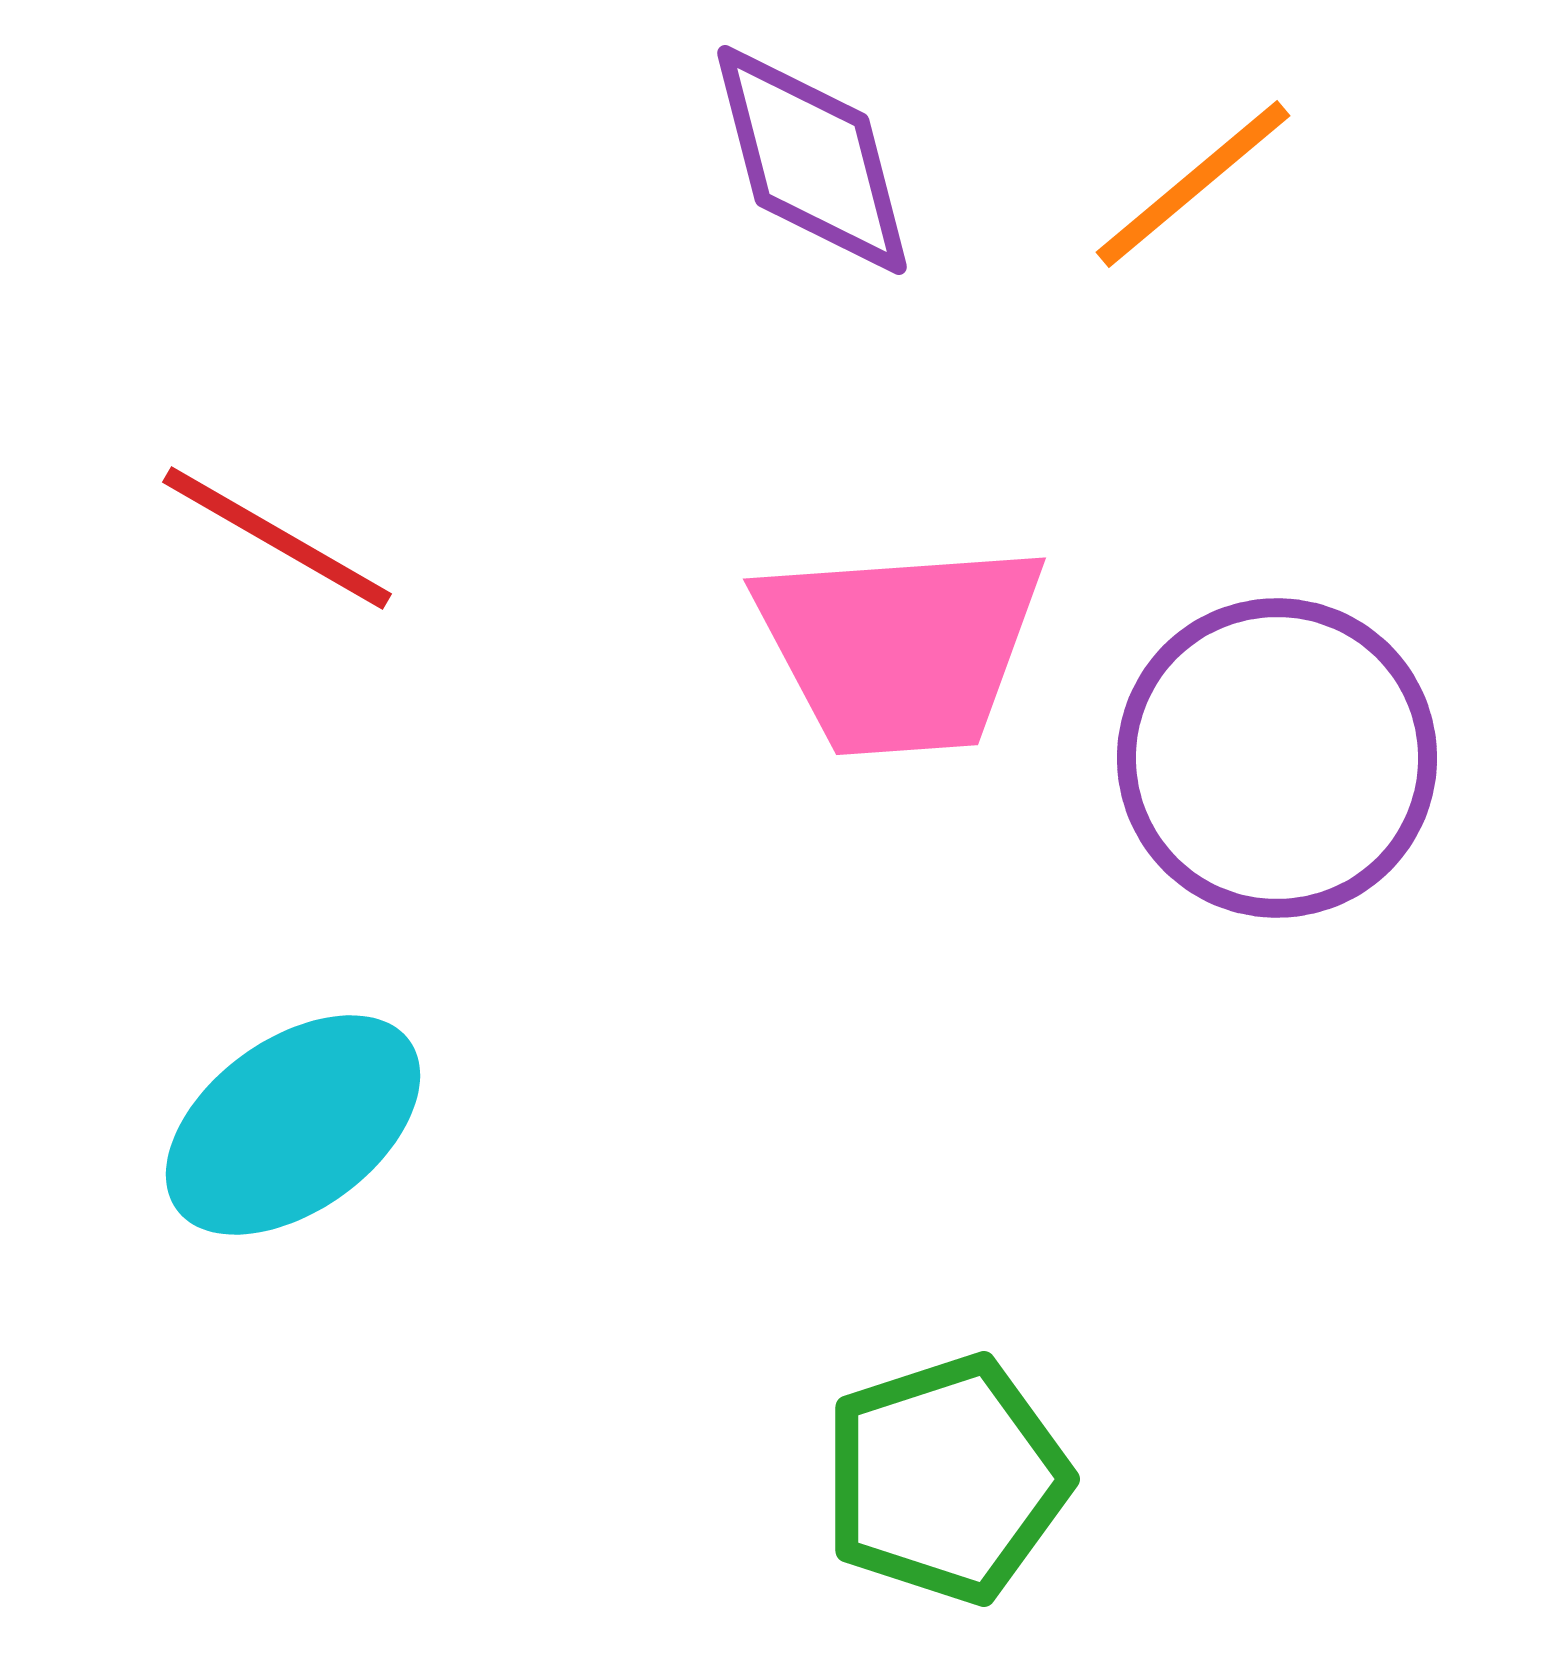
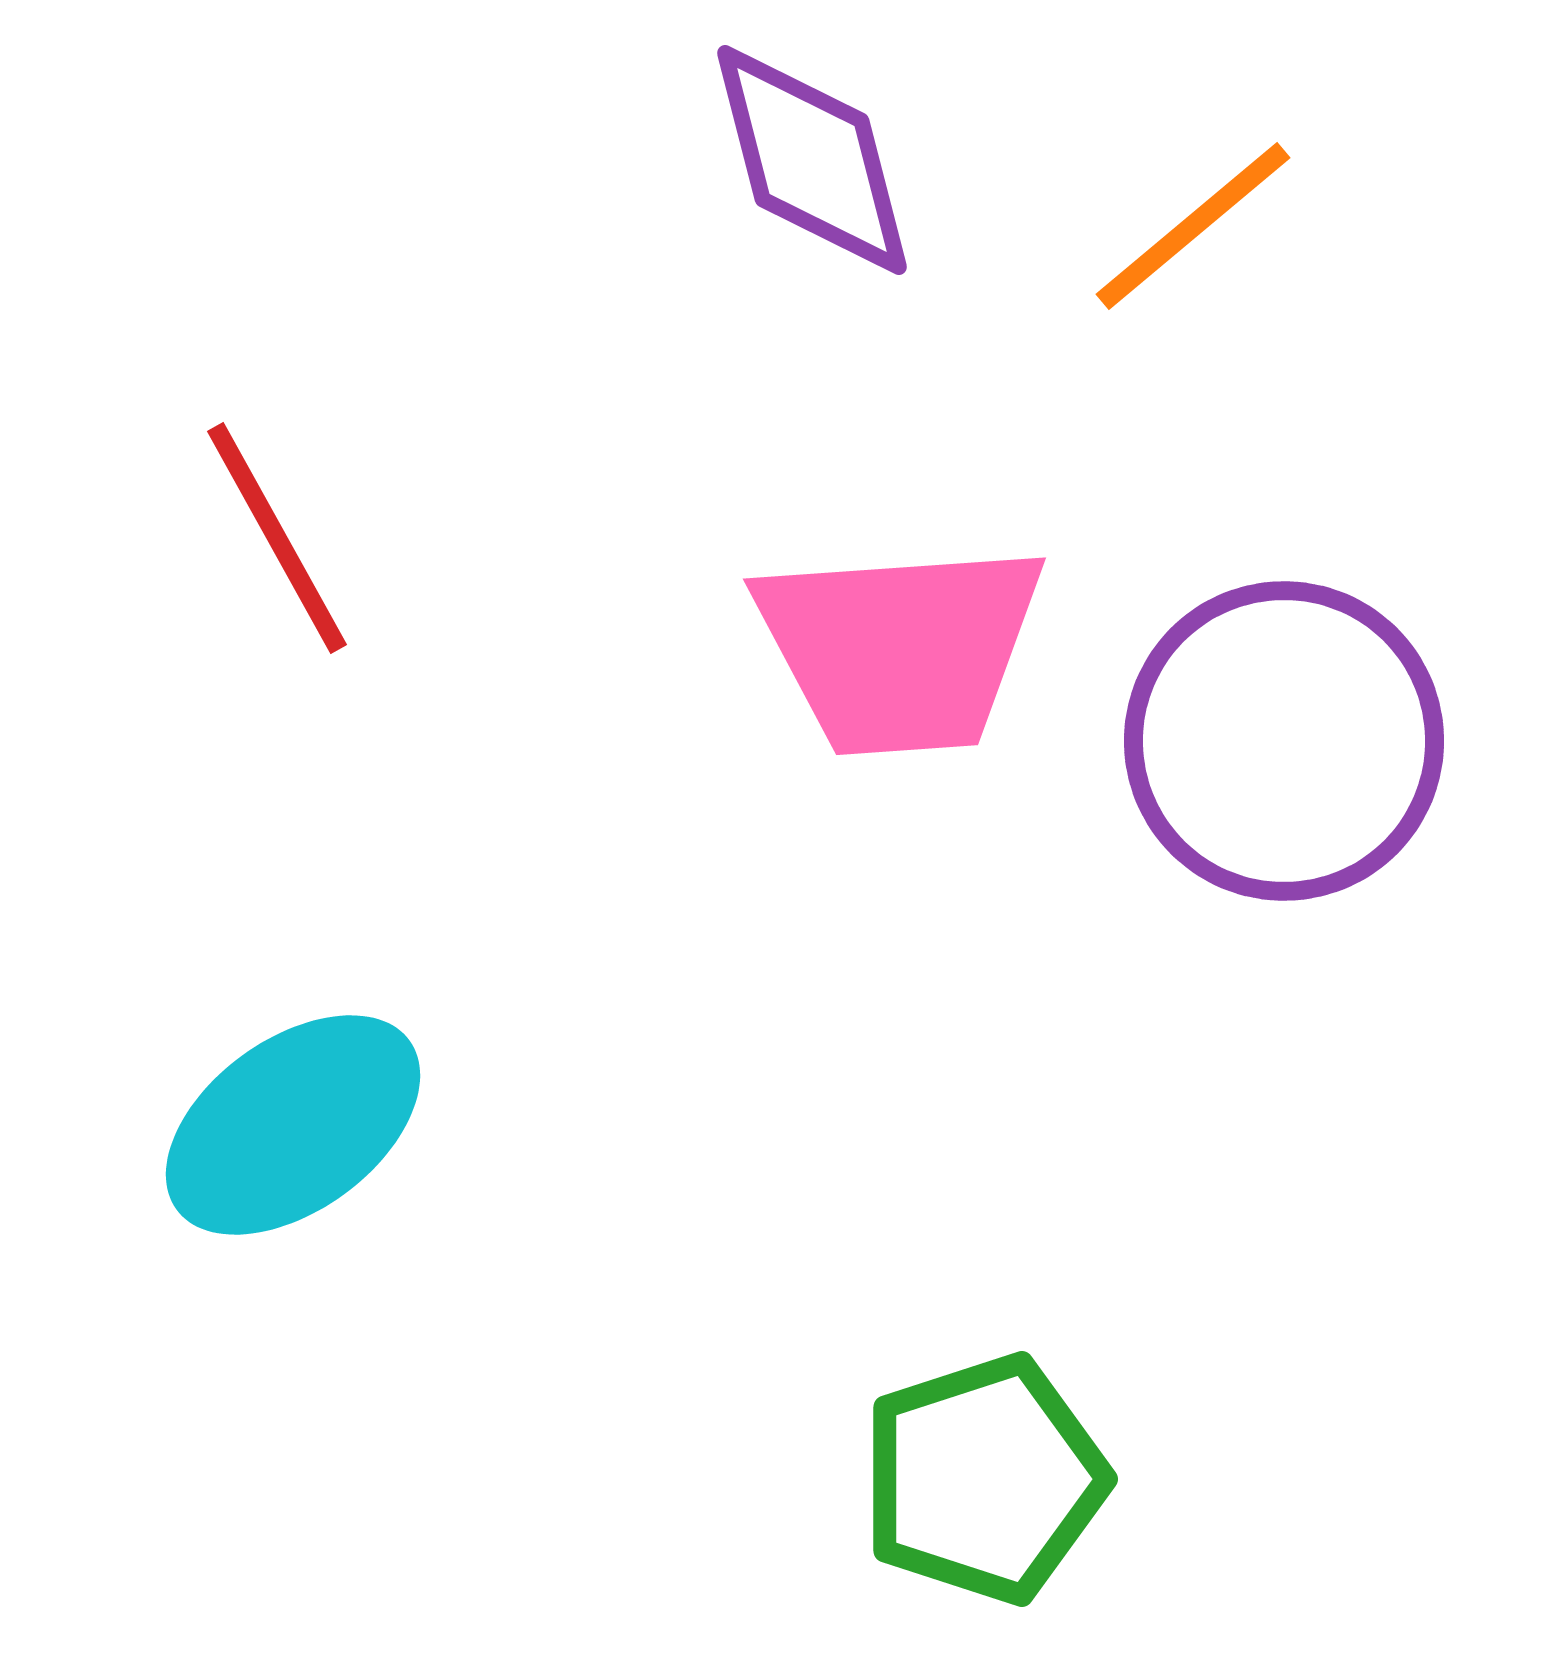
orange line: moved 42 px down
red line: rotated 31 degrees clockwise
purple circle: moved 7 px right, 17 px up
green pentagon: moved 38 px right
